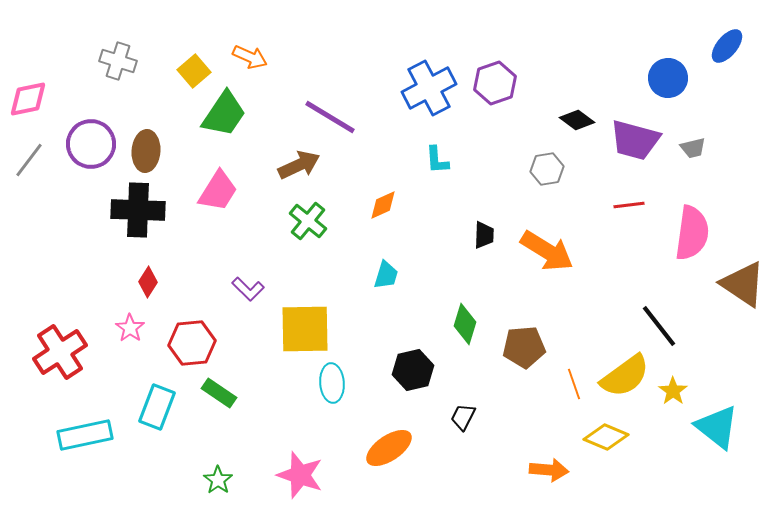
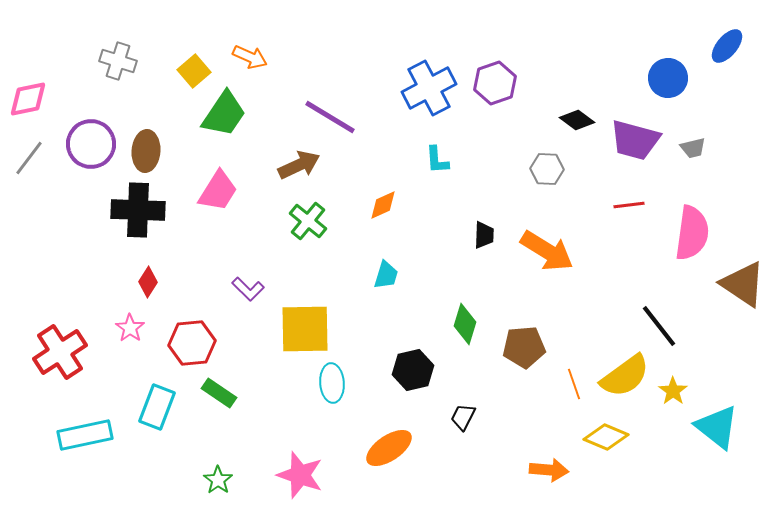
gray line at (29, 160): moved 2 px up
gray hexagon at (547, 169): rotated 12 degrees clockwise
